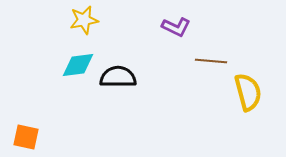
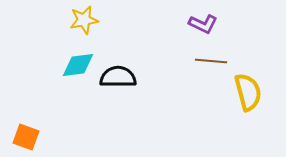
purple L-shape: moved 27 px right, 3 px up
orange square: rotated 8 degrees clockwise
